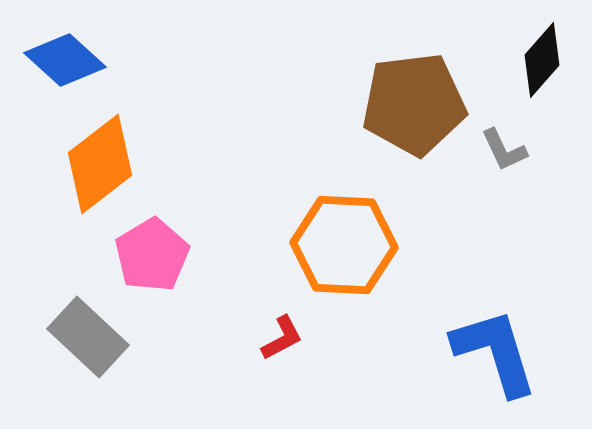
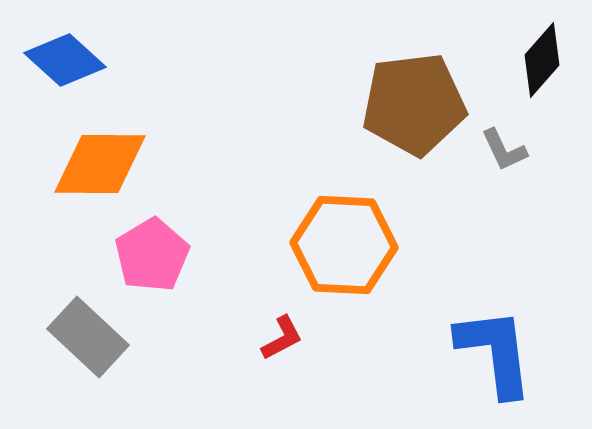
orange diamond: rotated 38 degrees clockwise
blue L-shape: rotated 10 degrees clockwise
